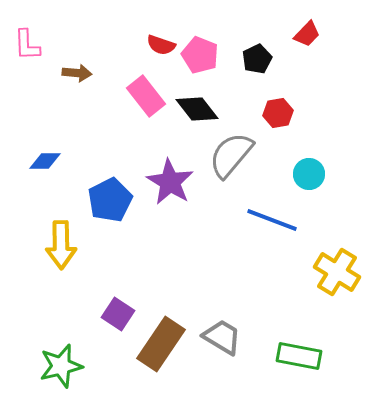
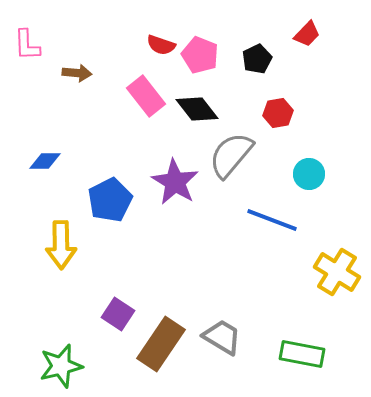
purple star: moved 5 px right
green rectangle: moved 3 px right, 2 px up
